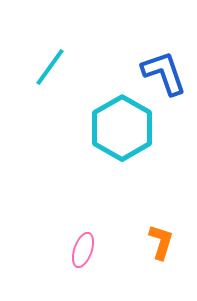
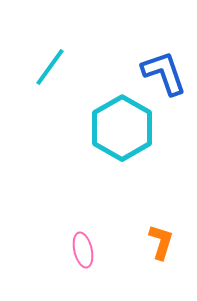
pink ellipse: rotated 32 degrees counterclockwise
